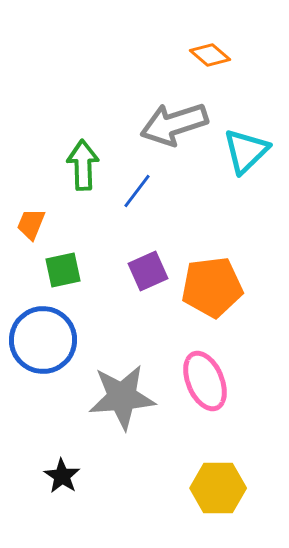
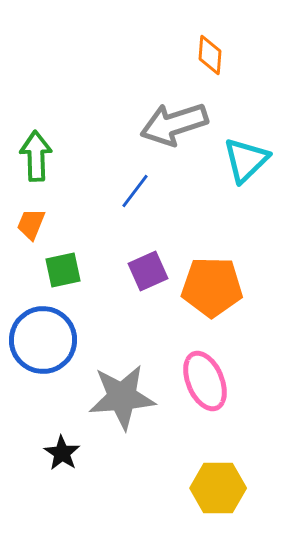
orange diamond: rotated 54 degrees clockwise
cyan triangle: moved 9 px down
green arrow: moved 47 px left, 9 px up
blue line: moved 2 px left
orange pentagon: rotated 8 degrees clockwise
black star: moved 23 px up
